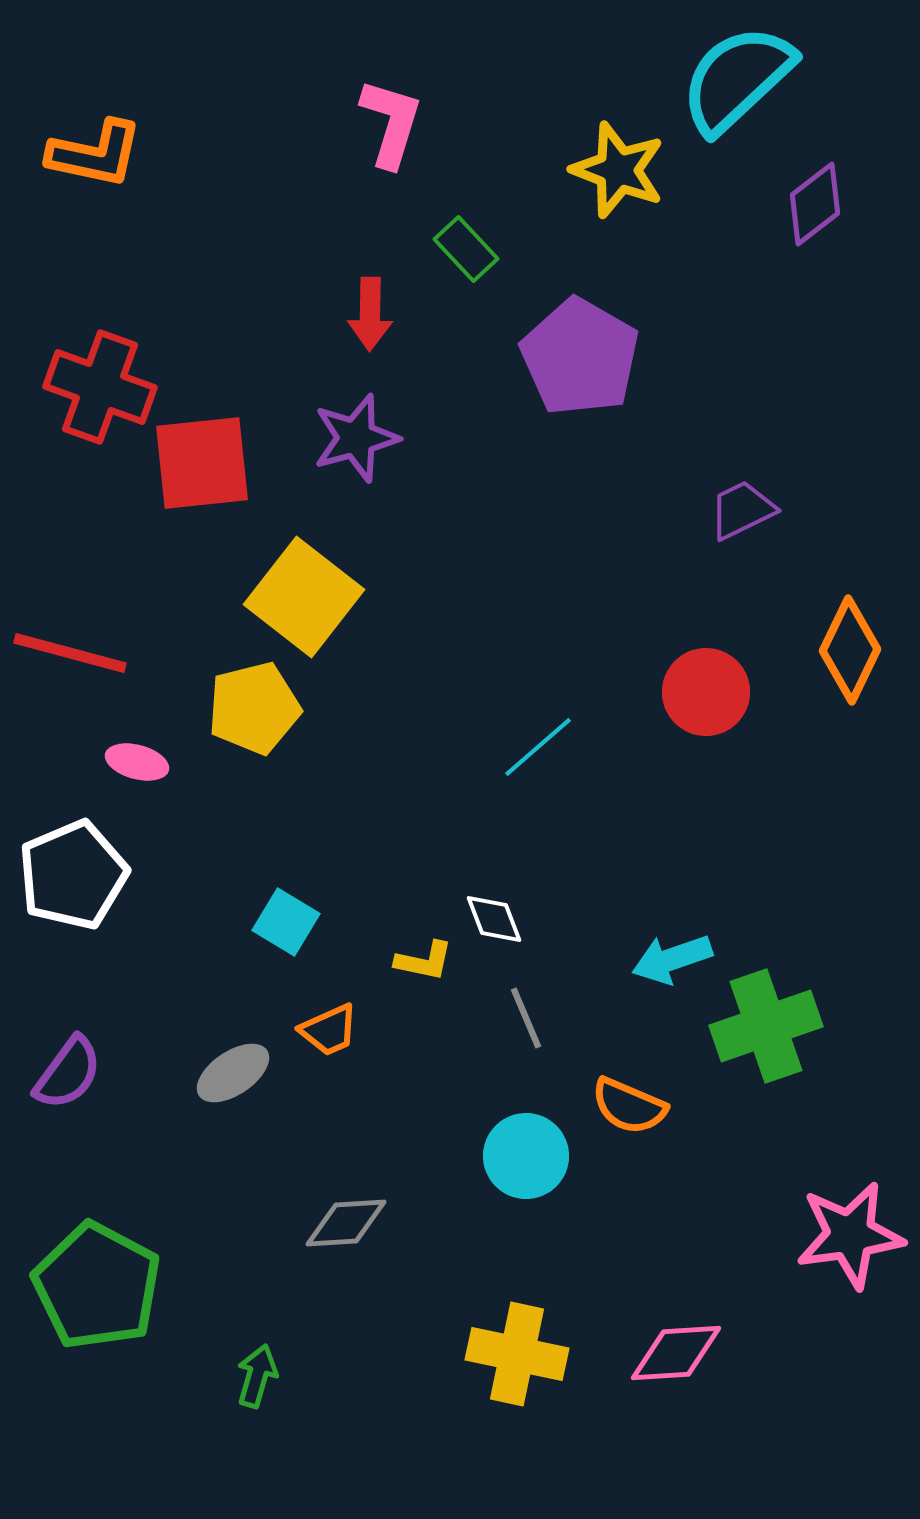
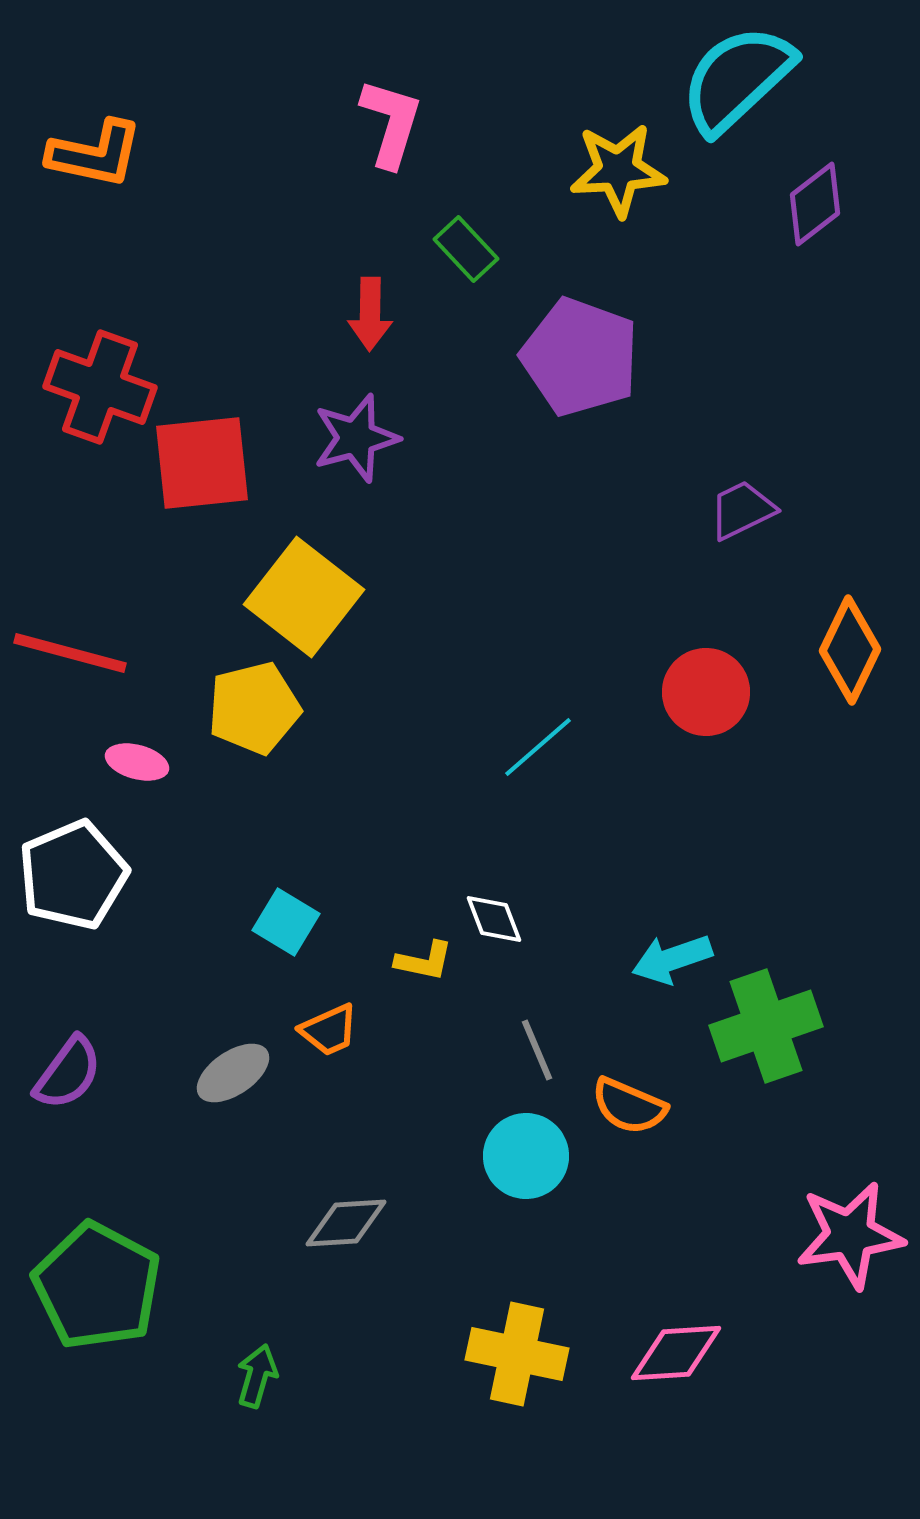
yellow star: rotated 24 degrees counterclockwise
purple pentagon: rotated 10 degrees counterclockwise
gray line: moved 11 px right, 32 px down
